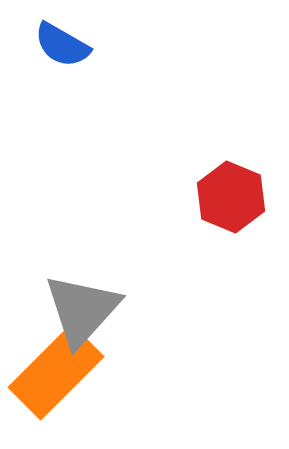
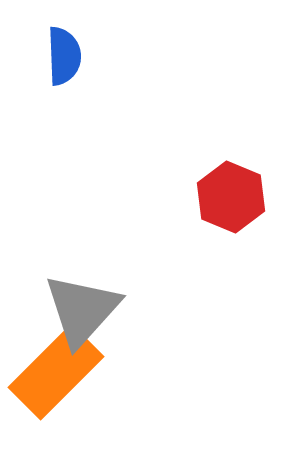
blue semicircle: moved 2 px right, 11 px down; rotated 122 degrees counterclockwise
